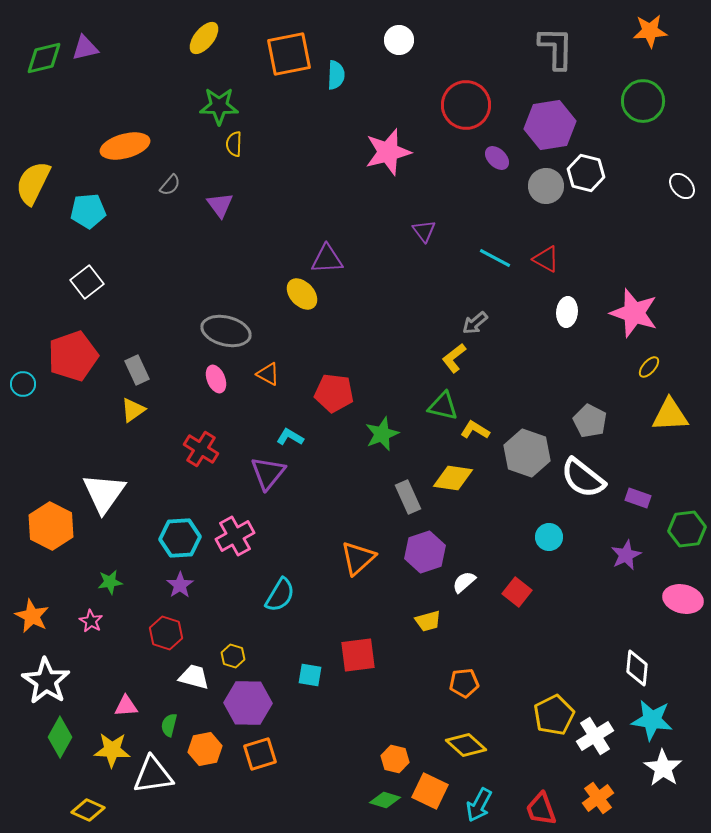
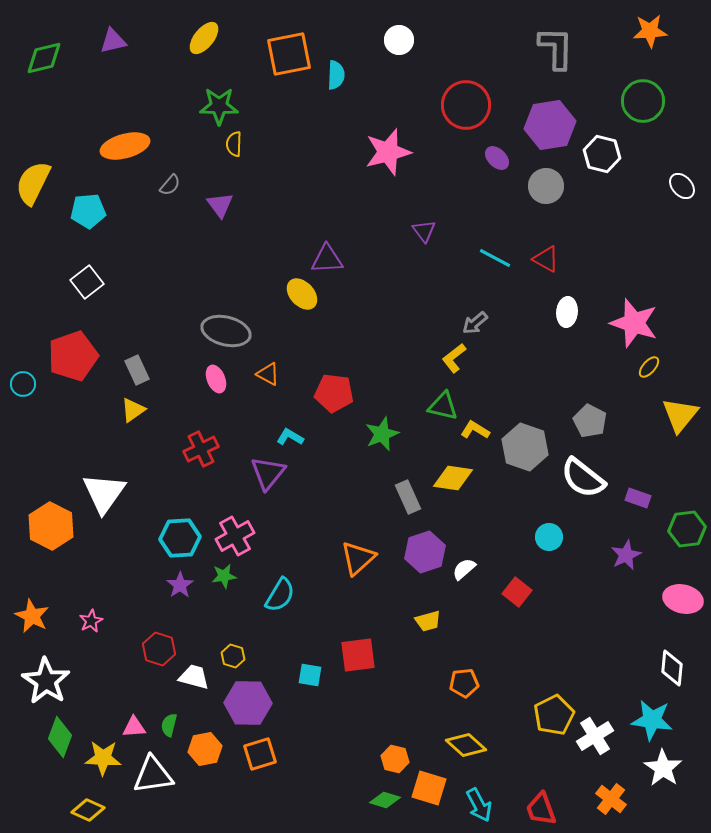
purple triangle at (85, 48): moved 28 px right, 7 px up
white hexagon at (586, 173): moved 16 px right, 19 px up
pink star at (634, 313): moved 10 px down
yellow triangle at (670, 415): moved 10 px right; rotated 48 degrees counterclockwise
red cross at (201, 449): rotated 32 degrees clockwise
gray hexagon at (527, 453): moved 2 px left, 6 px up
green star at (110, 582): moved 114 px right, 6 px up
white semicircle at (464, 582): moved 13 px up
pink star at (91, 621): rotated 15 degrees clockwise
red hexagon at (166, 633): moved 7 px left, 16 px down
white diamond at (637, 668): moved 35 px right
pink triangle at (126, 706): moved 8 px right, 21 px down
green diamond at (60, 737): rotated 9 degrees counterclockwise
yellow star at (112, 750): moved 9 px left, 8 px down
orange square at (430, 791): moved 1 px left, 3 px up; rotated 9 degrees counterclockwise
orange cross at (598, 798): moved 13 px right, 1 px down; rotated 16 degrees counterclockwise
cyan arrow at (479, 805): rotated 56 degrees counterclockwise
